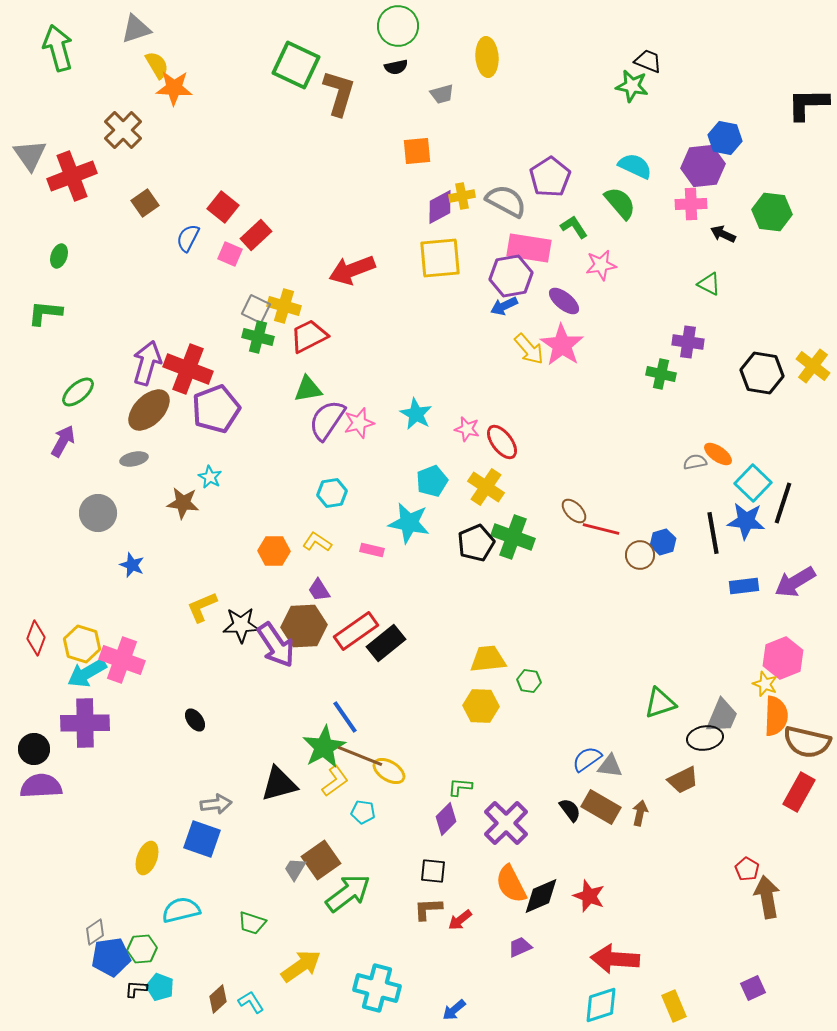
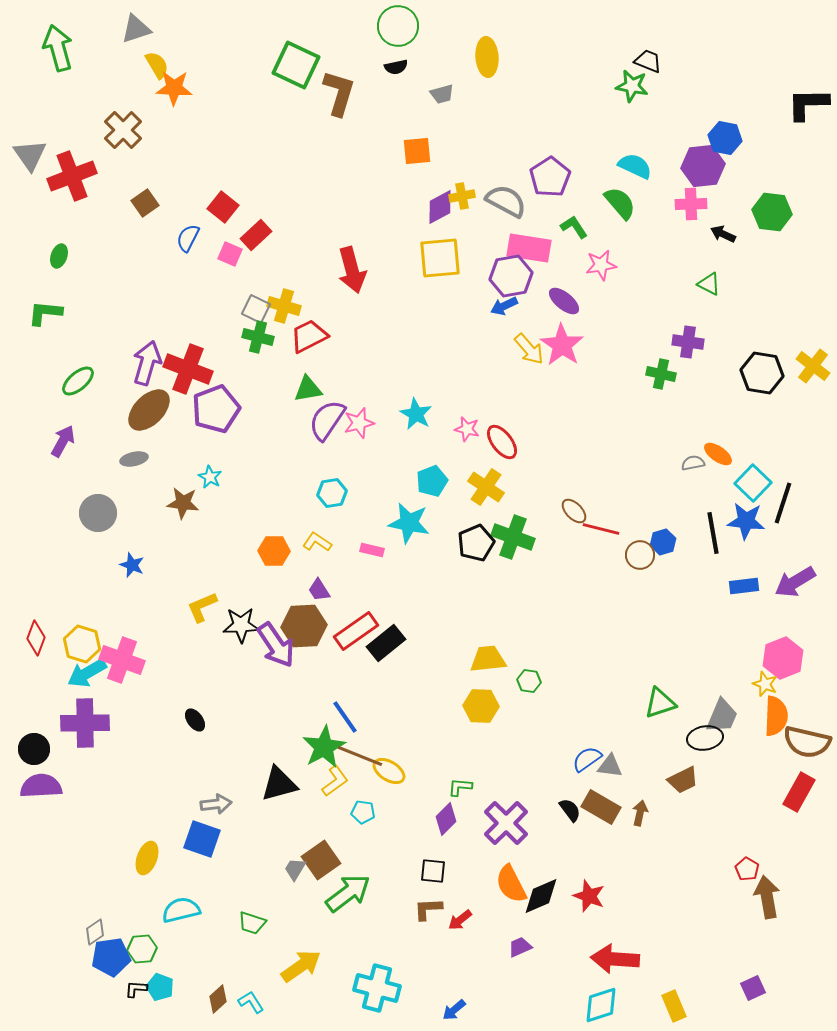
red arrow at (352, 270): rotated 84 degrees counterclockwise
green ellipse at (78, 392): moved 11 px up
gray semicircle at (695, 462): moved 2 px left, 1 px down
